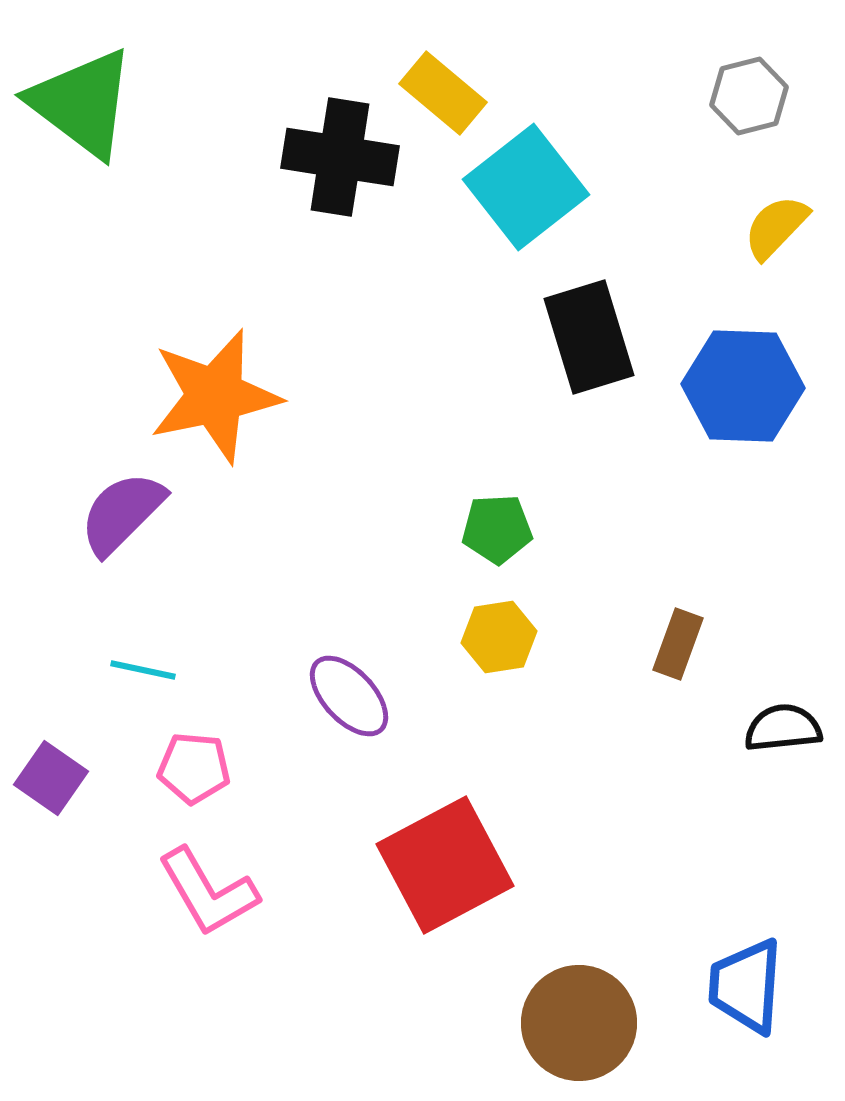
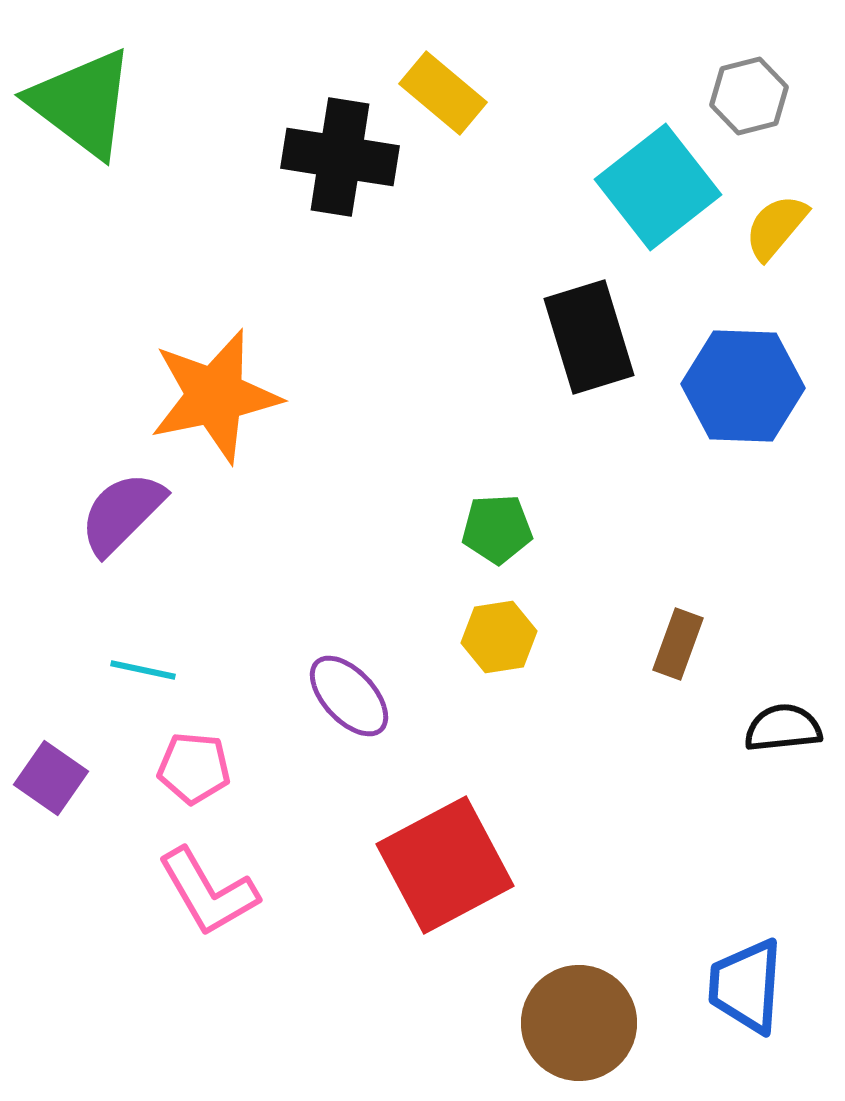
cyan square: moved 132 px right
yellow semicircle: rotated 4 degrees counterclockwise
